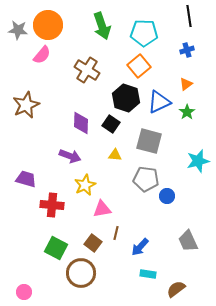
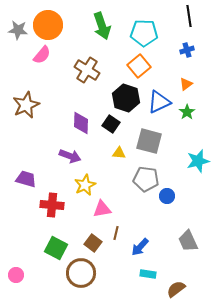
yellow triangle: moved 4 px right, 2 px up
pink circle: moved 8 px left, 17 px up
